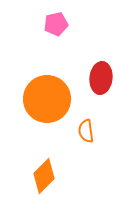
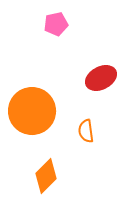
red ellipse: rotated 56 degrees clockwise
orange circle: moved 15 px left, 12 px down
orange diamond: moved 2 px right
